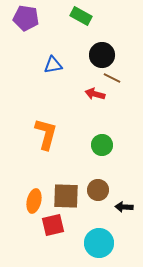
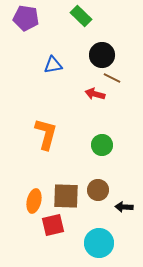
green rectangle: rotated 15 degrees clockwise
